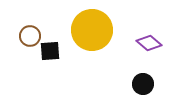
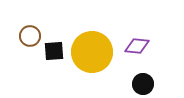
yellow circle: moved 22 px down
purple diamond: moved 12 px left, 3 px down; rotated 35 degrees counterclockwise
black square: moved 4 px right
